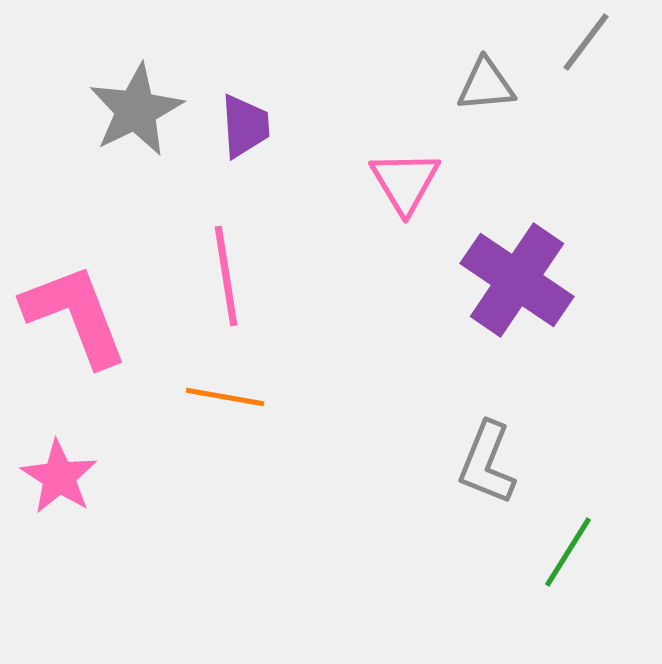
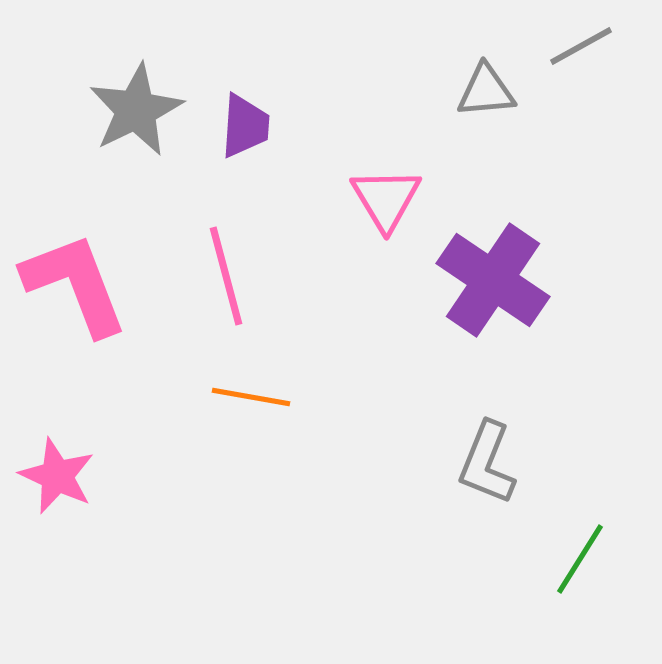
gray line: moved 5 px left, 4 px down; rotated 24 degrees clockwise
gray triangle: moved 6 px down
purple trapezoid: rotated 8 degrees clockwise
pink triangle: moved 19 px left, 17 px down
pink line: rotated 6 degrees counterclockwise
purple cross: moved 24 px left
pink L-shape: moved 31 px up
orange line: moved 26 px right
pink star: moved 2 px left, 1 px up; rotated 8 degrees counterclockwise
green line: moved 12 px right, 7 px down
